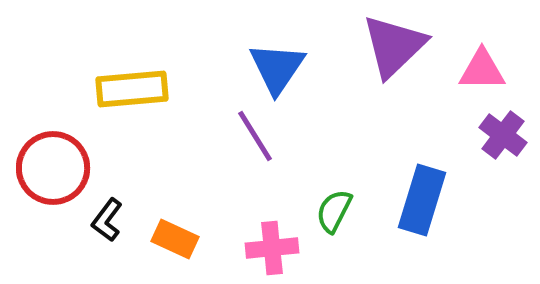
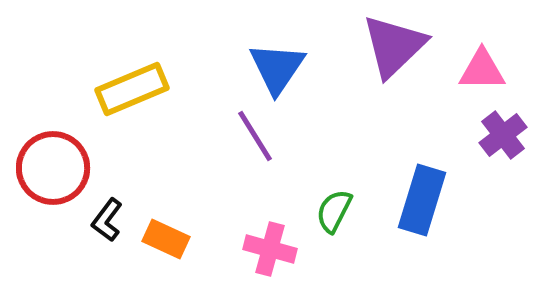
yellow rectangle: rotated 18 degrees counterclockwise
purple cross: rotated 15 degrees clockwise
orange rectangle: moved 9 px left
pink cross: moved 2 px left, 1 px down; rotated 21 degrees clockwise
